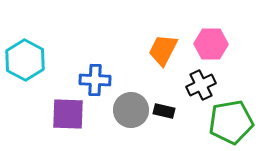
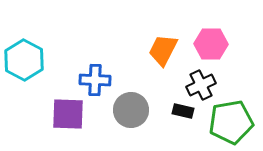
cyan hexagon: moved 1 px left
black rectangle: moved 19 px right
